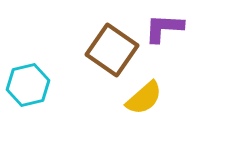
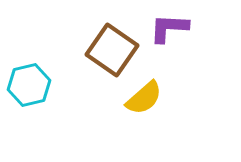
purple L-shape: moved 5 px right
cyan hexagon: moved 1 px right
